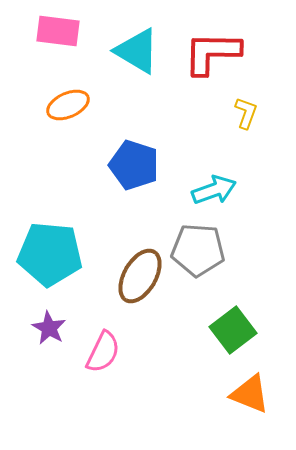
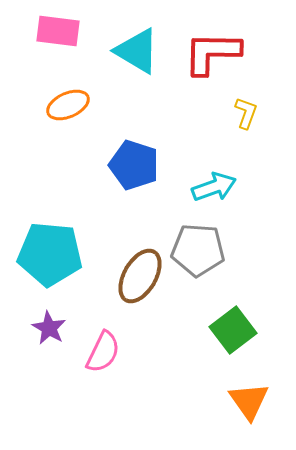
cyan arrow: moved 3 px up
orange triangle: moved 1 px left, 7 px down; rotated 33 degrees clockwise
